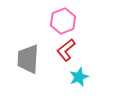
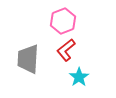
cyan star: rotated 12 degrees counterclockwise
